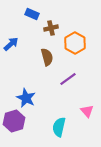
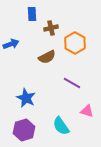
blue rectangle: rotated 64 degrees clockwise
blue arrow: rotated 21 degrees clockwise
brown semicircle: rotated 78 degrees clockwise
purple line: moved 4 px right, 4 px down; rotated 66 degrees clockwise
pink triangle: rotated 32 degrees counterclockwise
purple hexagon: moved 10 px right, 9 px down
cyan semicircle: moved 2 px right, 1 px up; rotated 48 degrees counterclockwise
